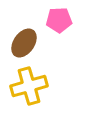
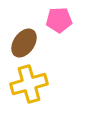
yellow cross: moved 2 px up
